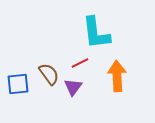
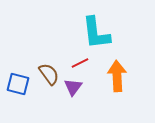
blue square: rotated 20 degrees clockwise
